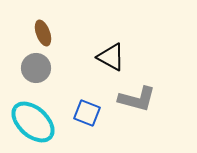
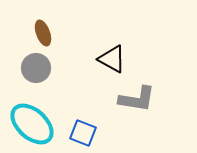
black triangle: moved 1 px right, 2 px down
gray L-shape: rotated 6 degrees counterclockwise
blue square: moved 4 px left, 20 px down
cyan ellipse: moved 1 px left, 2 px down
